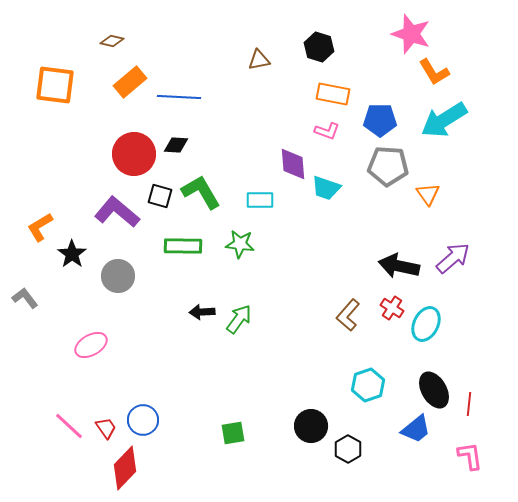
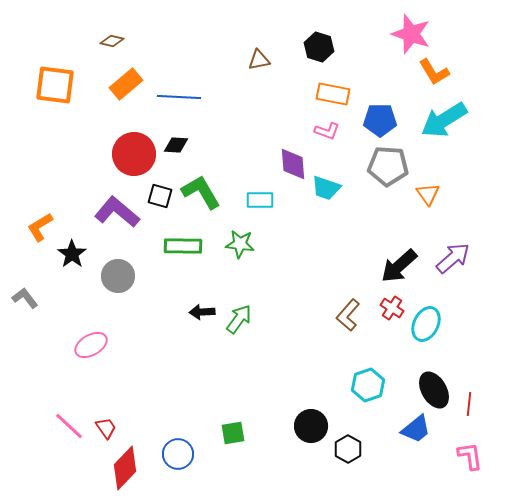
orange rectangle at (130, 82): moved 4 px left, 2 px down
black arrow at (399, 266): rotated 54 degrees counterclockwise
blue circle at (143, 420): moved 35 px right, 34 px down
